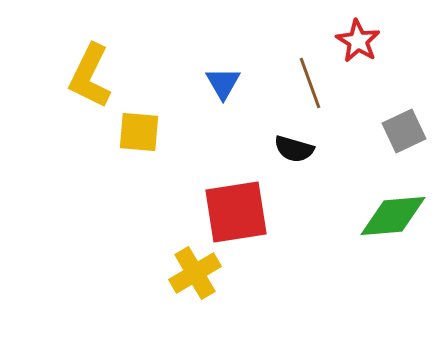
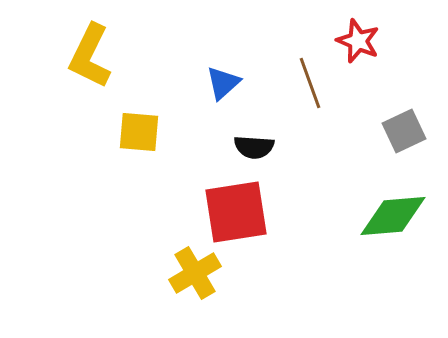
red star: rotated 9 degrees counterclockwise
yellow L-shape: moved 20 px up
blue triangle: rotated 18 degrees clockwise
black semicircle: moved 40 px left, 2 px up; rotated 12 degrees counterclockwise
